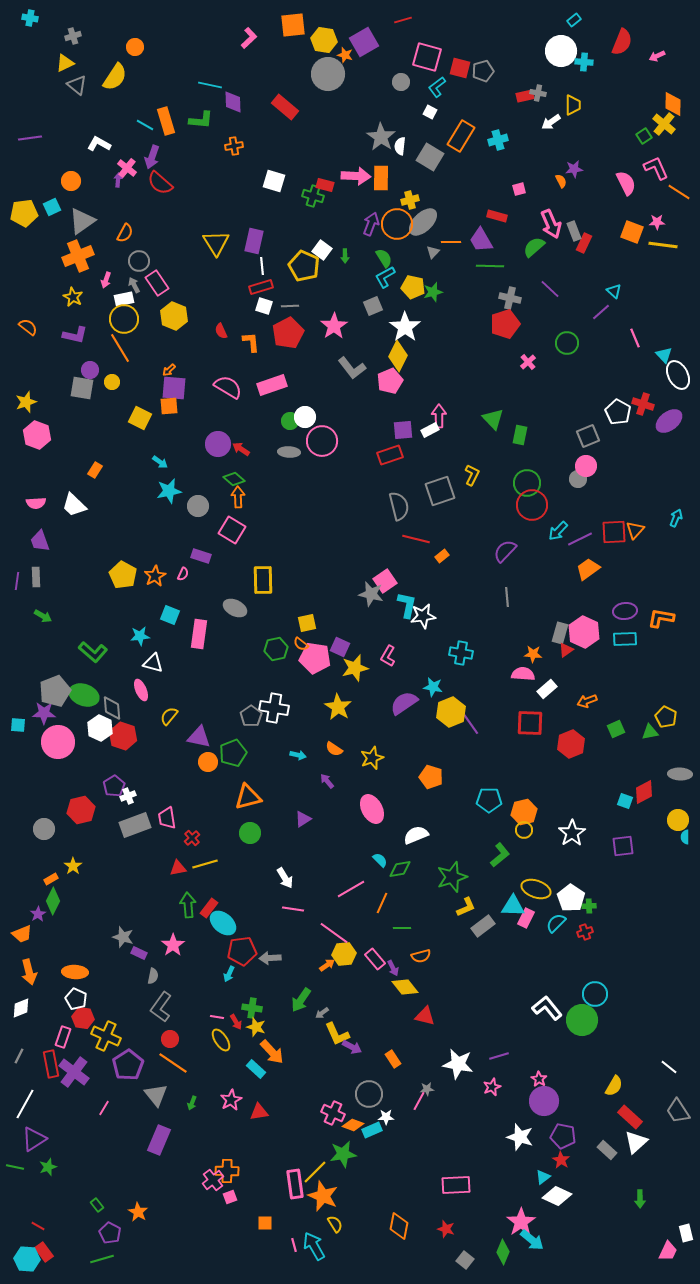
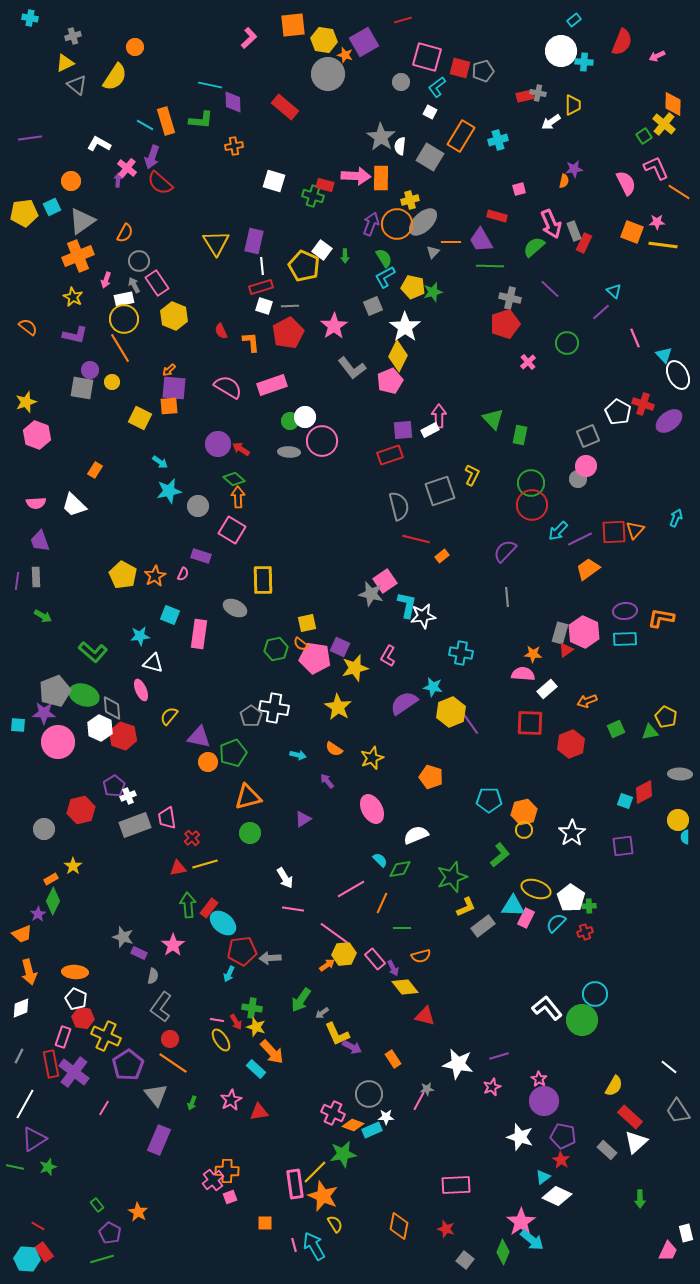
orange semicircle at (561, 181): moved 3 px right; rotated 40 degrees clockwise
green circle at (527, 483): moved 4 px right
pink line at (217, 1017): moved 3 px down
